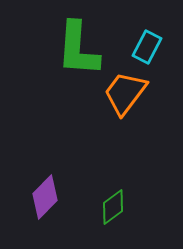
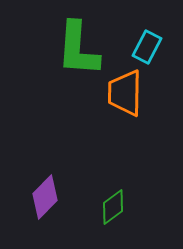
orange trapezoid: rotated 36 degrees counterclockwise
